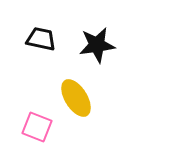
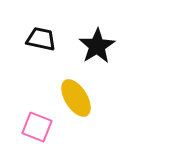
black star: moved 1 px down; rotated 24 degrees counterclockwise
